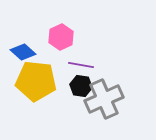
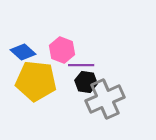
pink hexagon: moved 1 px right, 13 px down; rotated 15 degrees counterclockwise
purple line: rotated 10 degrees counterclockwise
black hexagon: moved 5 px right, 4 px up
gray cross: moved 1 px right
